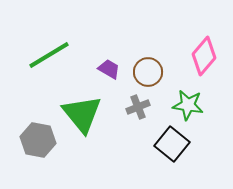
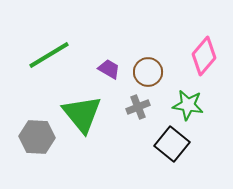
gray hexagon: moved 1 px left, 3 px up; rotated 8 degrees counterclockwise
